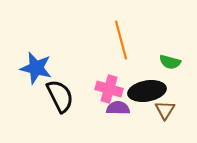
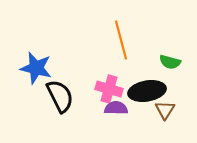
purple semicircle: moved 2 px left
